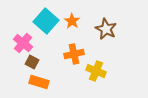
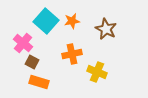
orange star: rotated 28 degrees clockwise
orange cross: moved 2 px left
yellow cross: moved 1 px right, 1 px down
